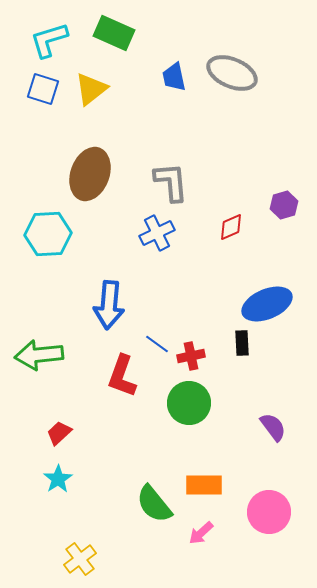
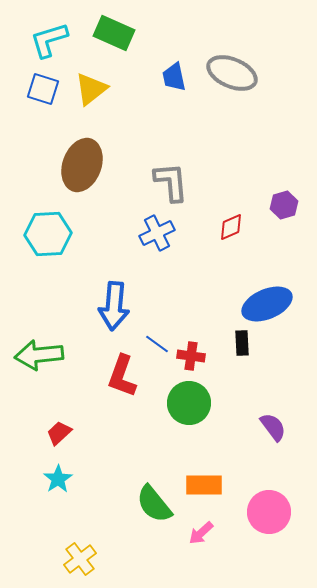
brown ellipse: moved 8 px left, 9 px up
blue arrow: moved 5 px right, 1 px down
red cross: rotated 20 degrees clockwise
